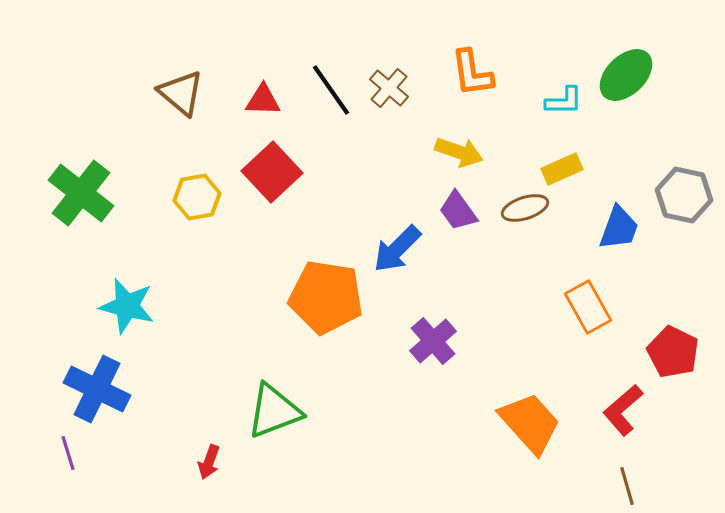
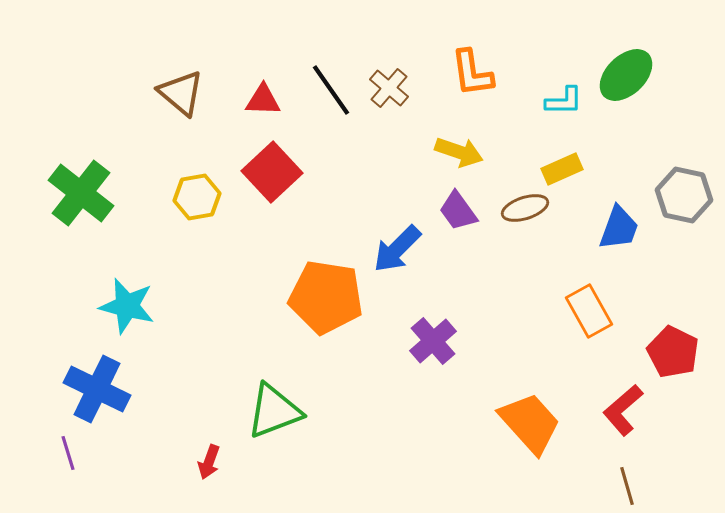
orange rectangle: moved 1 px right, 4 px down
